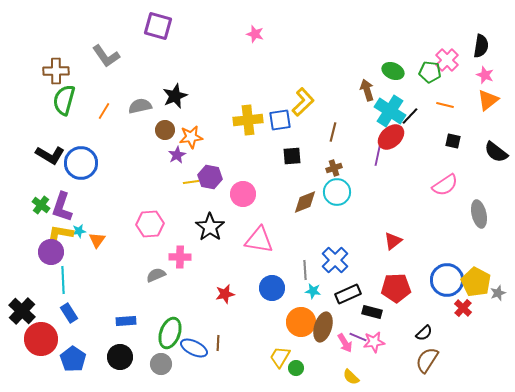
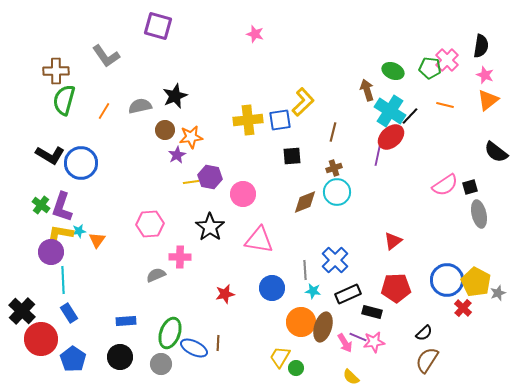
green pentagon at (430, 72): moved 4 px up
black square at (453, 141): moved 17 px right, 46 px down; rotated 28 degrees counterclockwise
